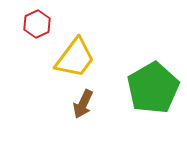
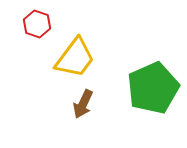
red hexagon: rotated 16 degrees counterclockwise
green pentagon: rotated 6 degrees clockwise
